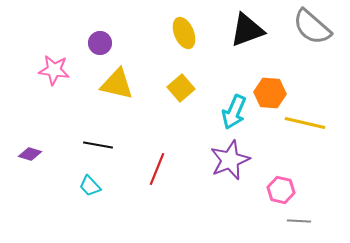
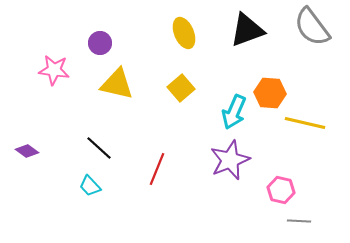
gray semicircle: rotated 12 degrees clockwise
black line: moved 1 px right, 3 px down; rotated 32 degrees clockwise
purple diamond: moved 3 px left, 3 px up; rotated 20 degrees clockwise
